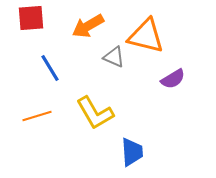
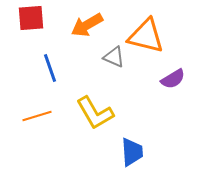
orange arrow: moved 1 px left, 1 px up
blue line: rotated 12 degrees clockwise
